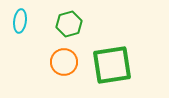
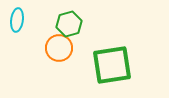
cyan ellipse: moved 3 px left, 1 px up
orange circle: moved 5 px left, 14 px up
